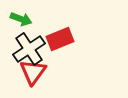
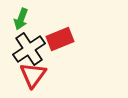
green arrow: rotated 90 degrees clockwise
red triangle: moved 3 px down
